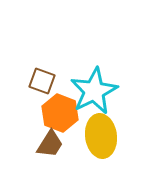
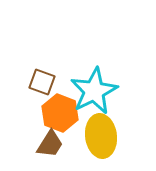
brown square: moved 1 px down
